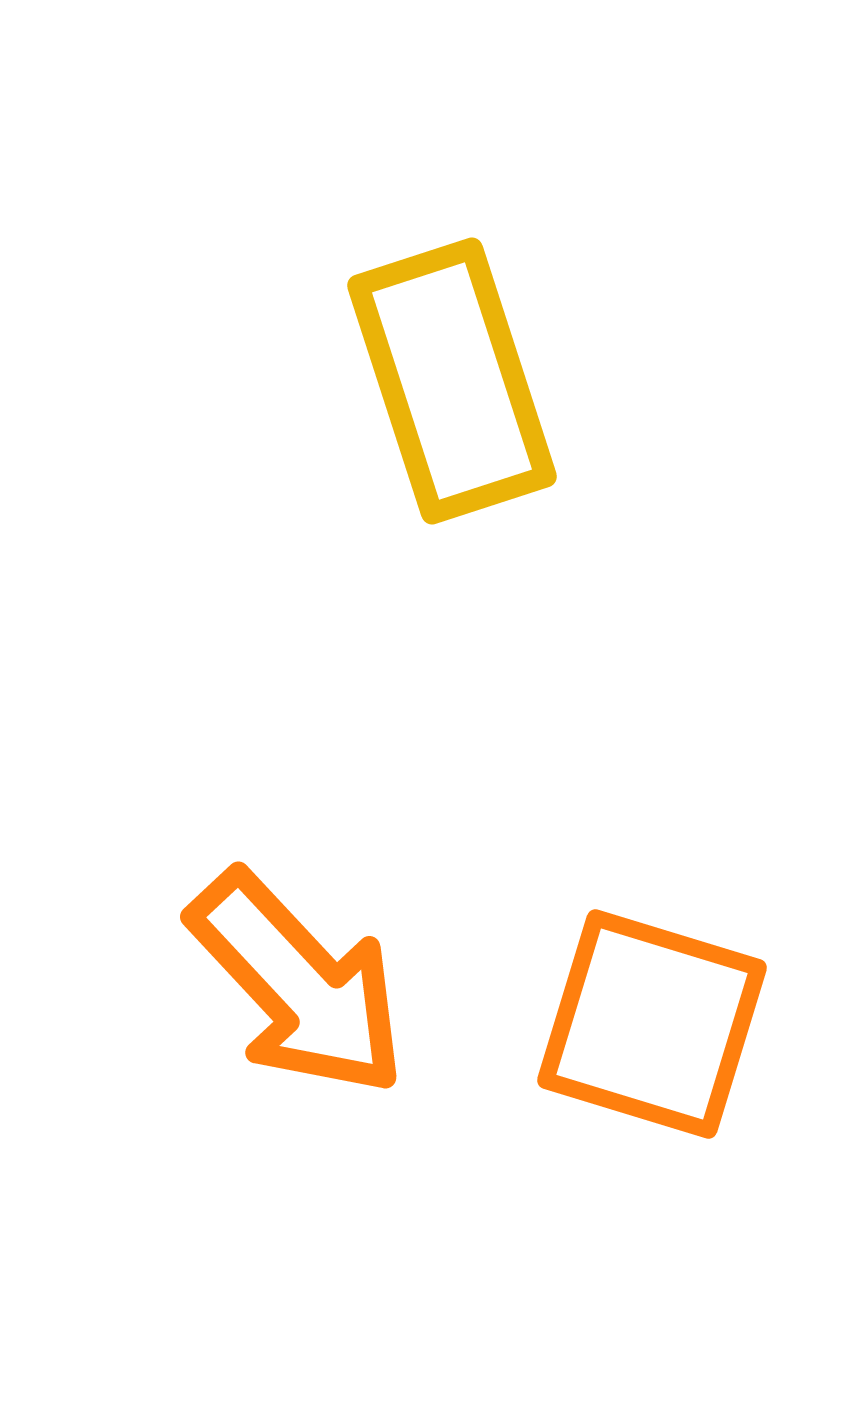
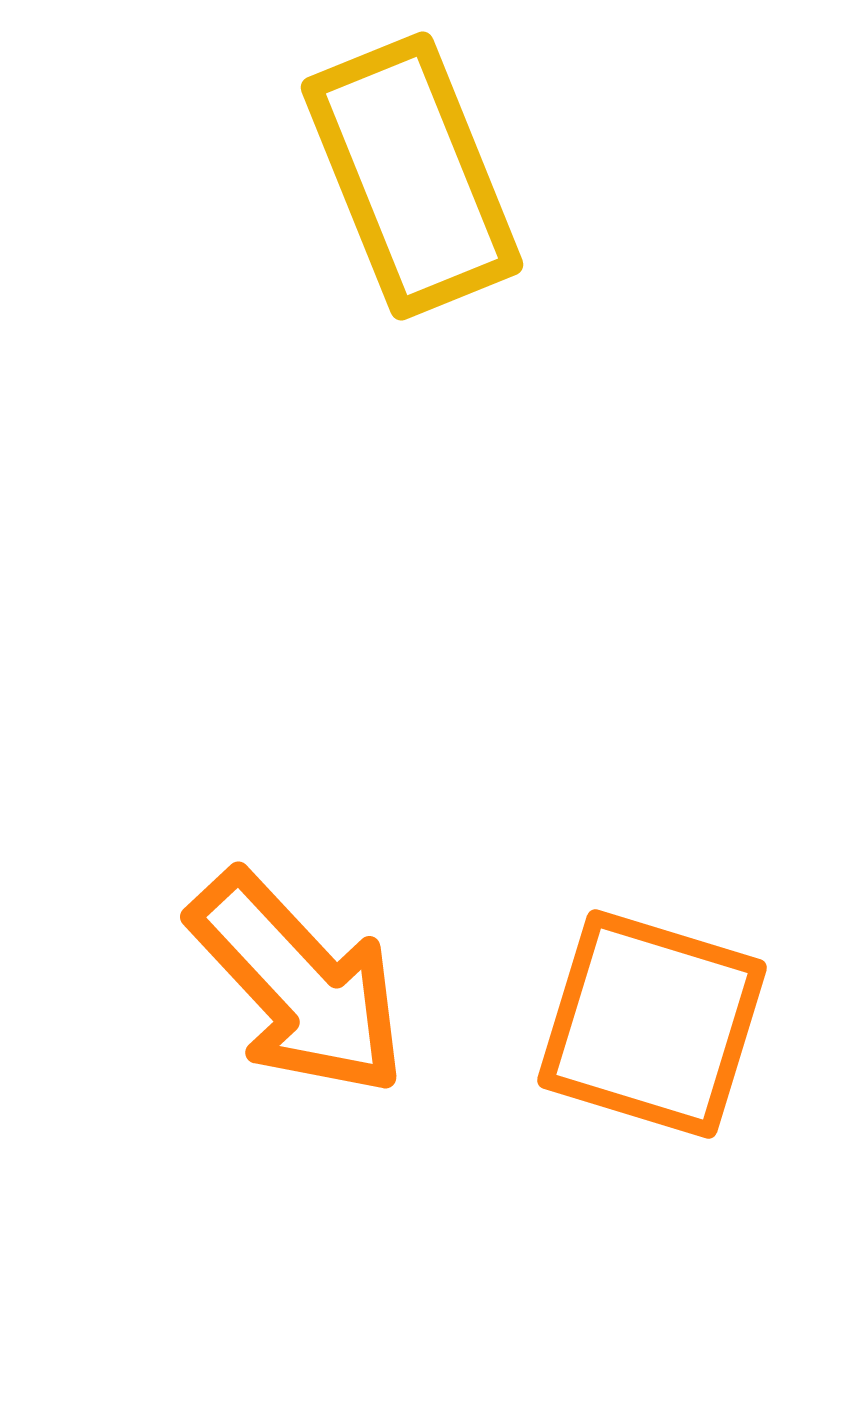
yellow rectangle: moved 40 px left, 205 px up; rotated 4 degrees counterclockwise
